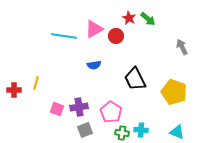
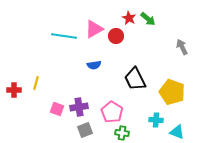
yellow pentagon: moved 2 px left
pink pentagon: moved 1 px right
cyan cross: moved 15 px right, 10 px up
